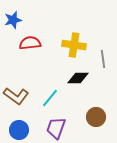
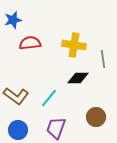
cyan line: moved 1 px left
blue circle: moved 1 px left
